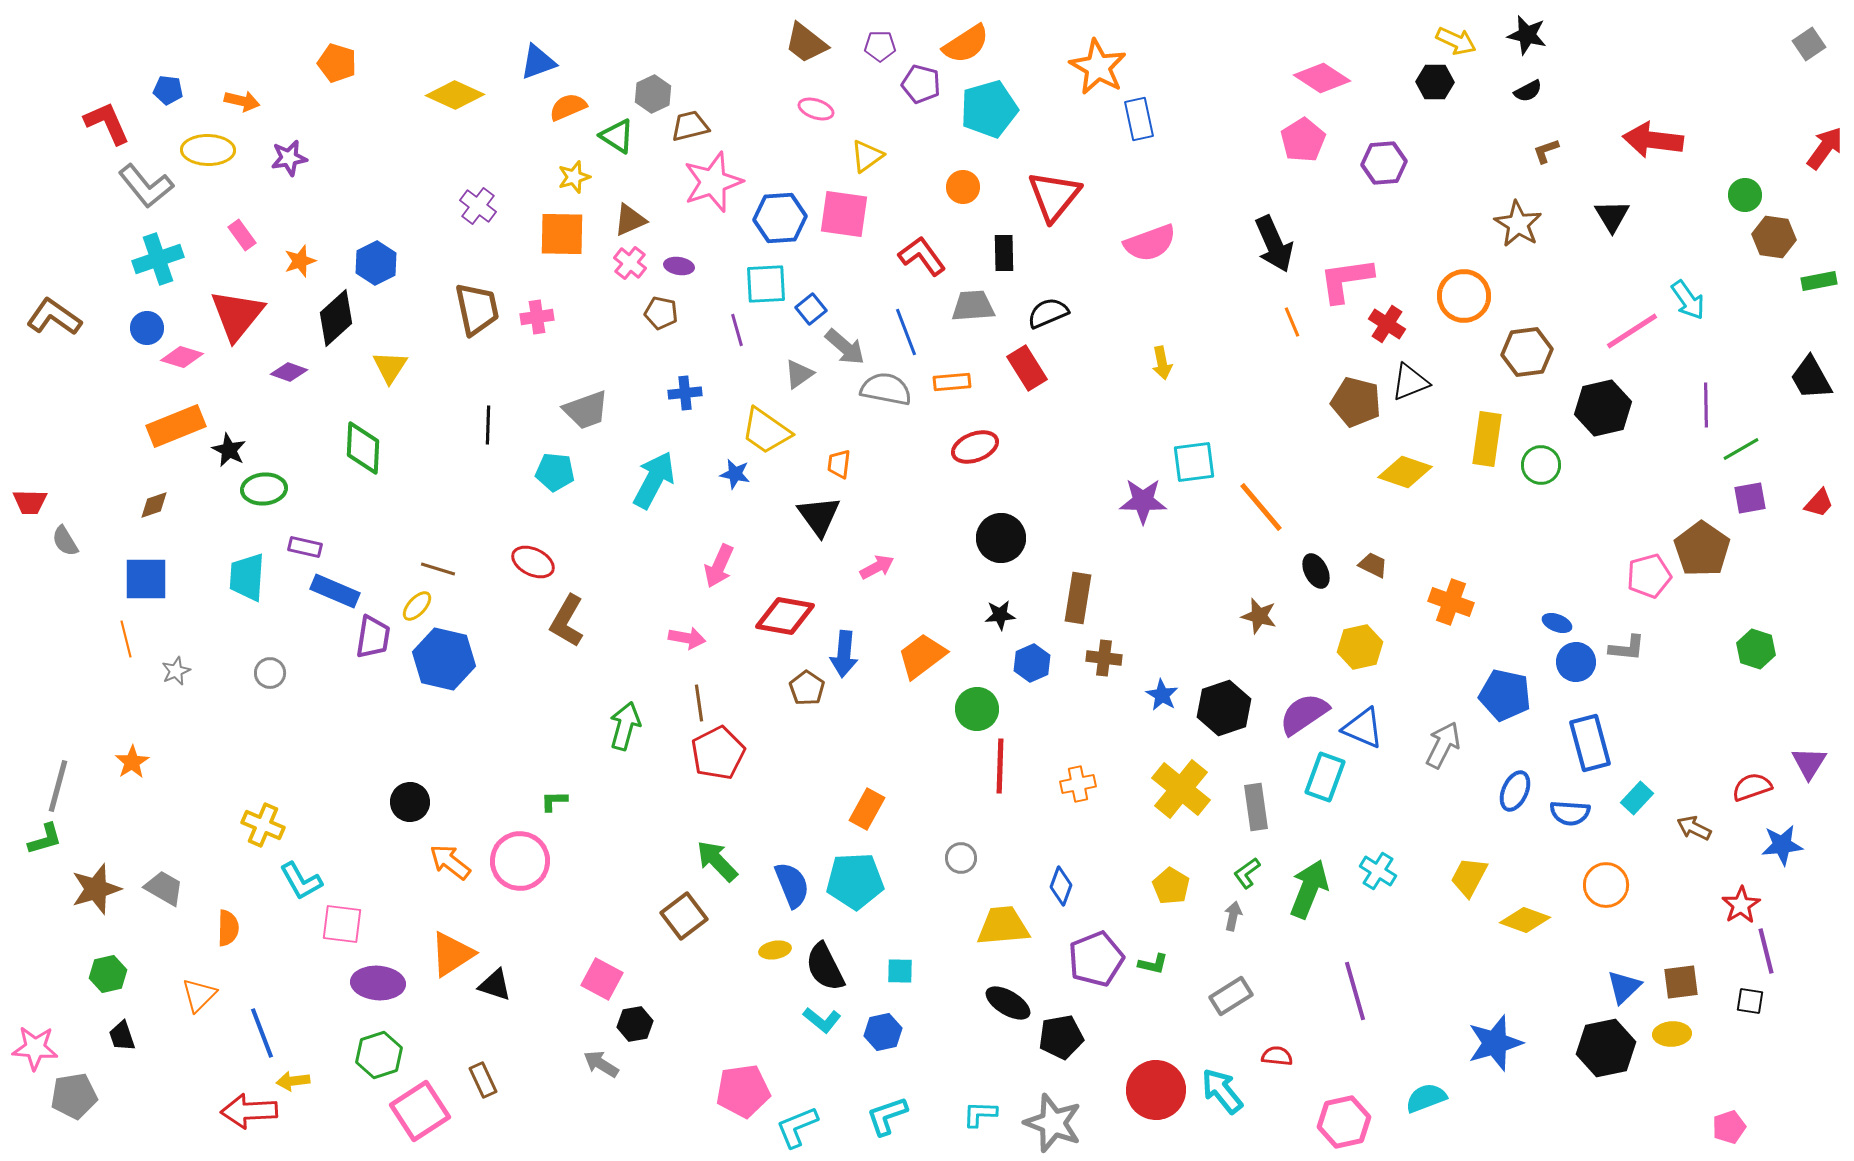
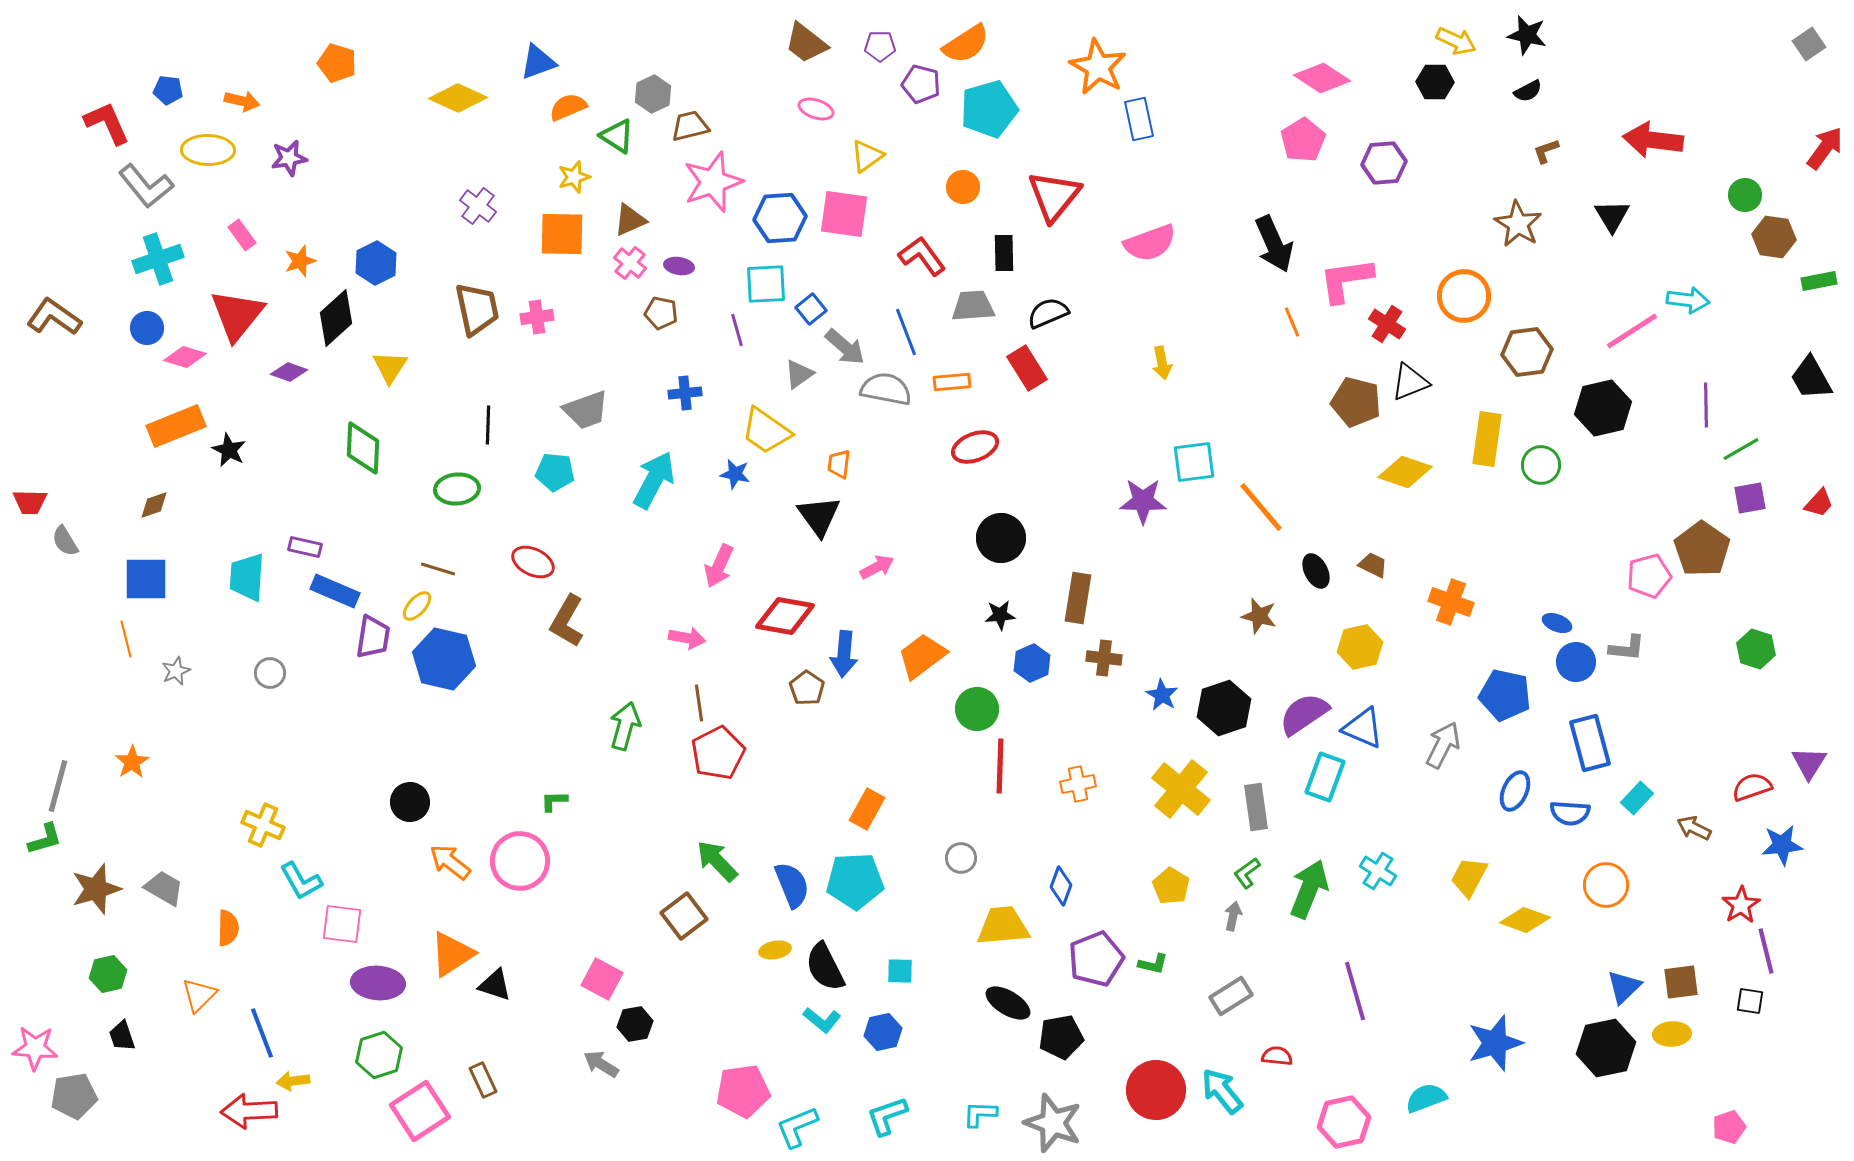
yellow diamond at (455, 95): moved 3 px right, 3 px down
cyan arrow at (1688, 300): rotated 48 degrees counterclockwise
pink diamond at (182, 357): moved 3 px right
green ellipse at (264, 489): moved 193 px right
